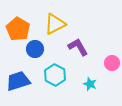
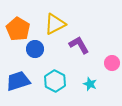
purple L-shape: moved 1 px right, 2 px up
cyan hexagon: moved 6 px down
